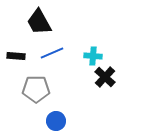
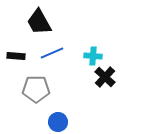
blue circle: moved 2 px right, 1 px down
